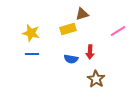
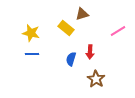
yellow rectangle: moved 2 px left, 1 px up; rotated 56 degrees clockwise
blue semicircle: rotated 96 degrees clockwise
